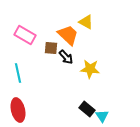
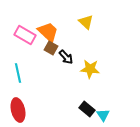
yellow triangle: rotated 14 degrees clockwise
orange trapezoid: moved 20 px left, 3 px up
brown square: rotated 24 degrees clockwise
cyan triangle: moved 1 px right, 1 px up
